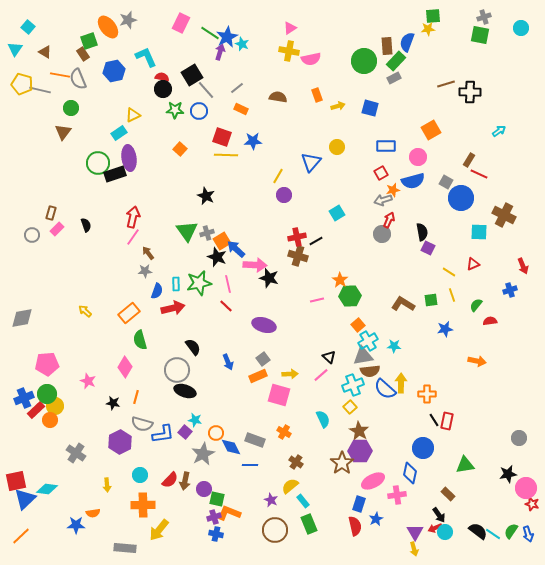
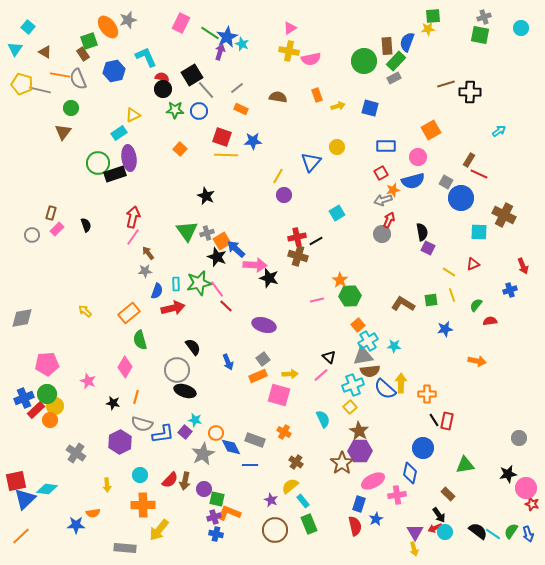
pink line at (228, 284): moved 11 px left, 5 px down; rotated 24 degrees counterclockwise
